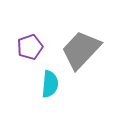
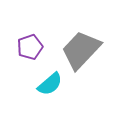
cyan semicircle: rotated 44 degrees clockwise
